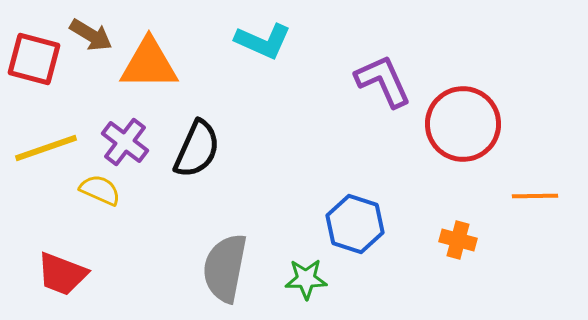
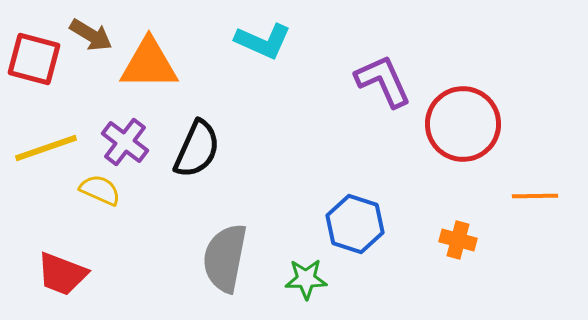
gray semicircle: moved 10 px up
